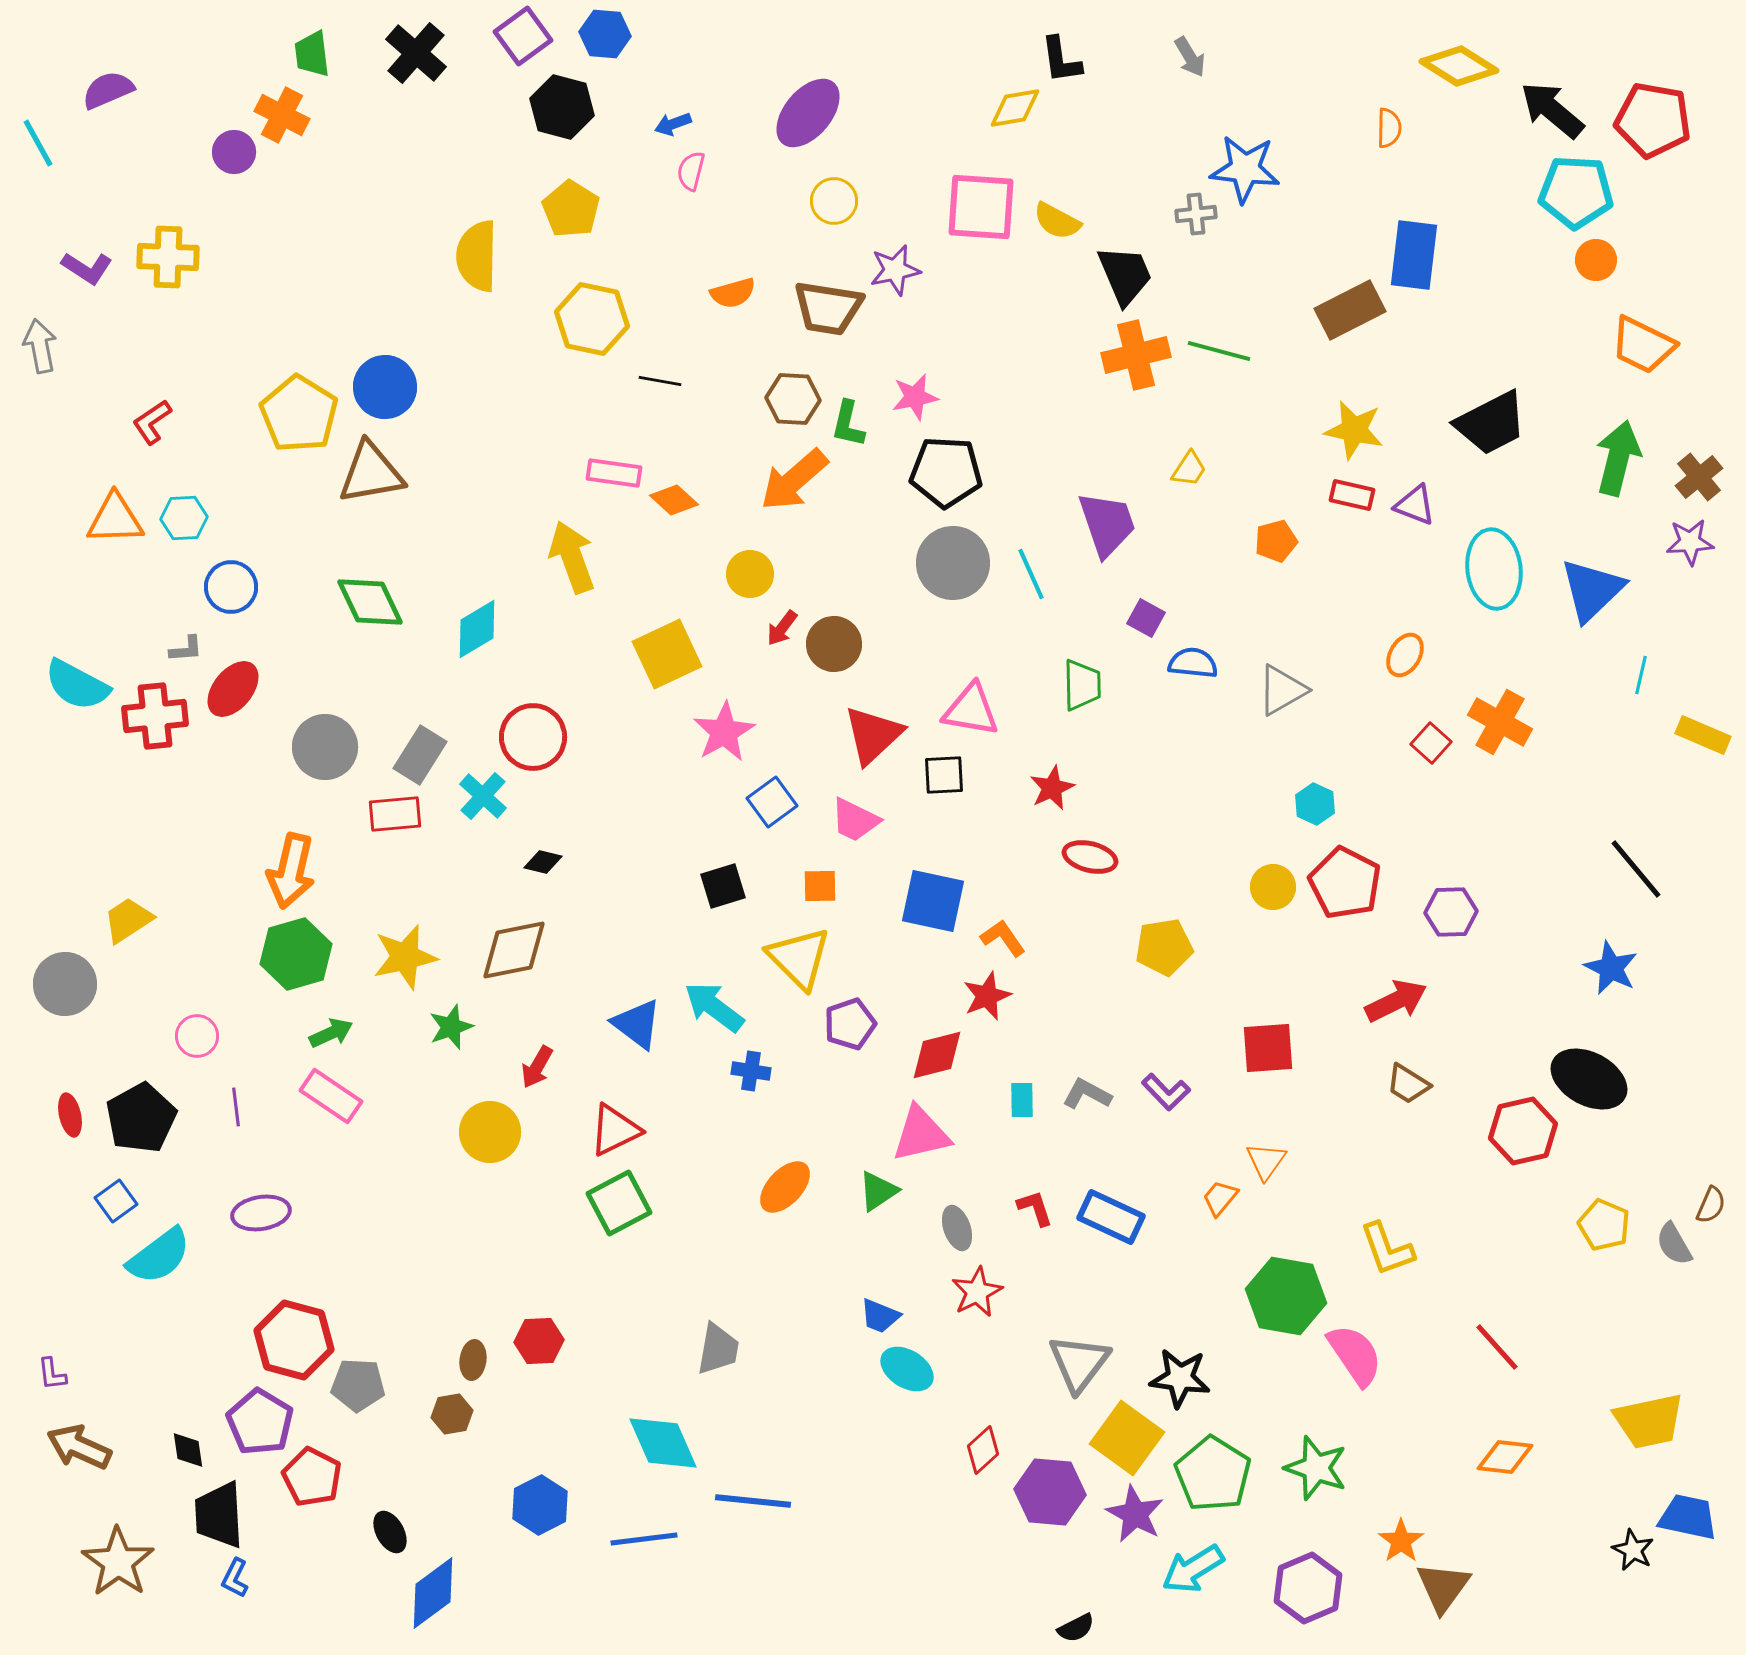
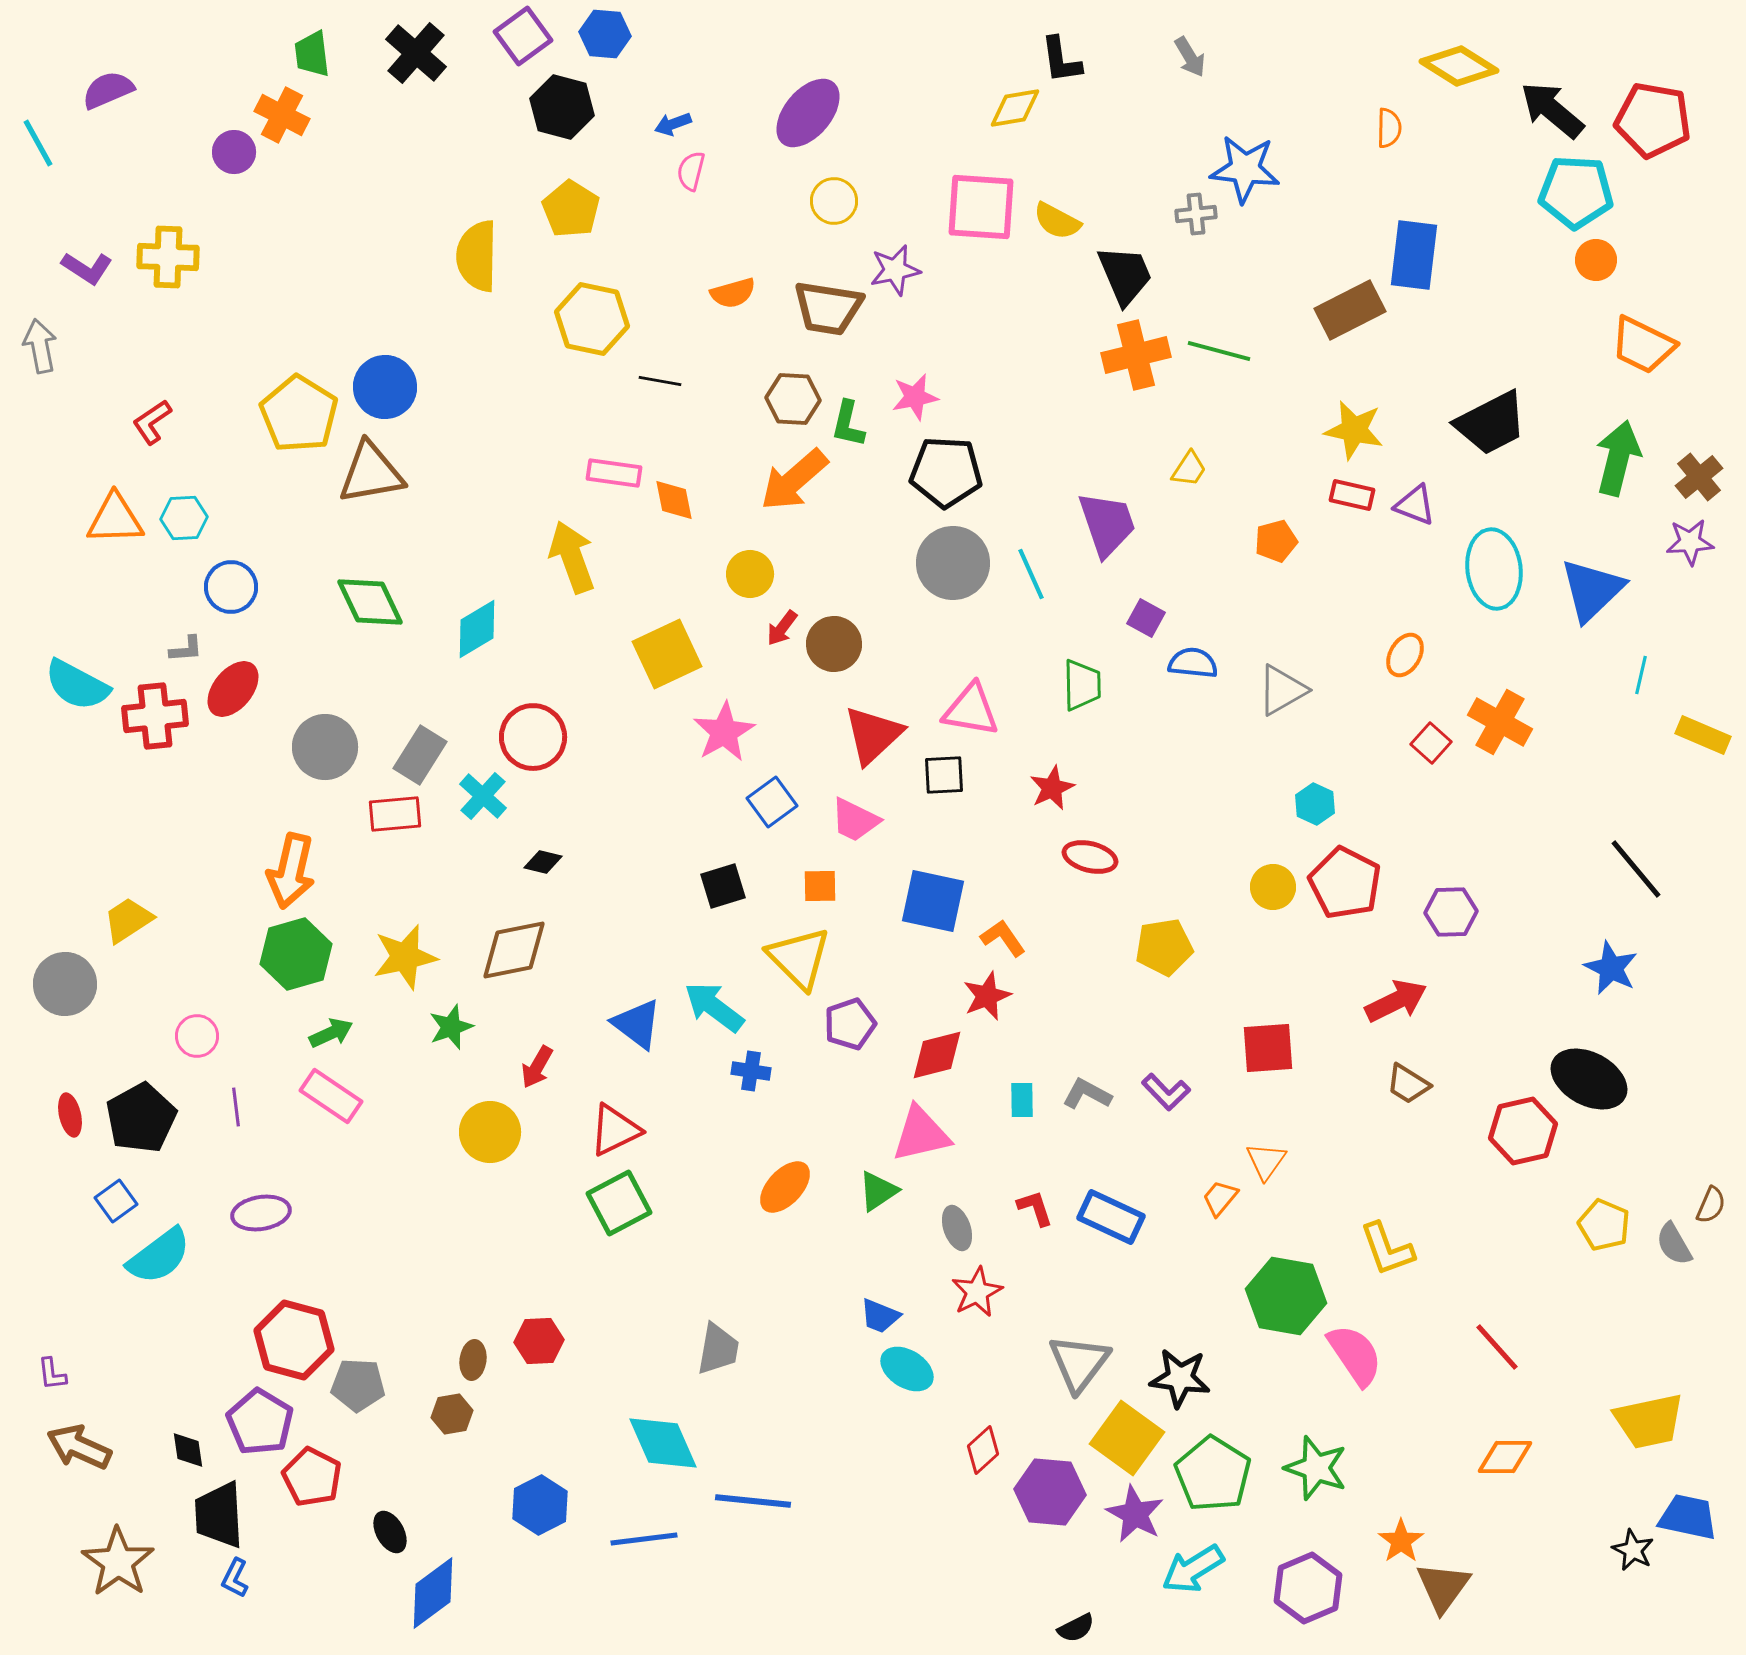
orange diamond at (674, 500): rotated 36 degrees clockwise
orange diamond at (1505, 1457): rotated 6 degrees counterclockwise
